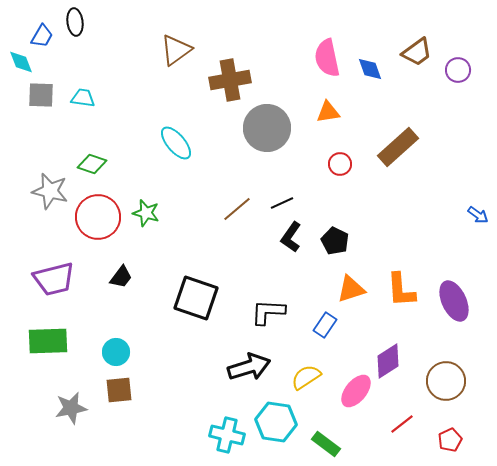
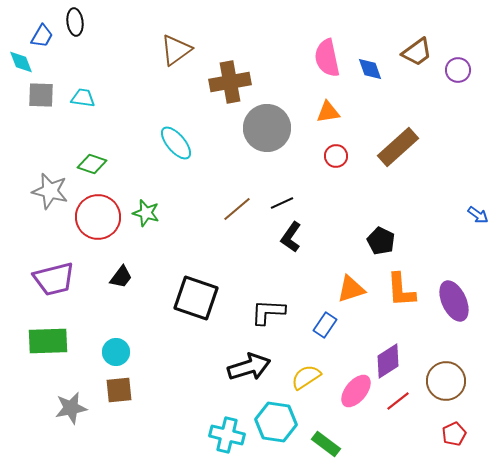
brown cross at (230, 80): moved 2 px down
red circle at (340, 164): moved 4 px left, 8 px up
black pentagon at (335, 241): moved 46 px right
red line at (402, 424): moved 4 px left, 23 px up
red pentagon at (450, 440): moved 4 px right, 6 px up
